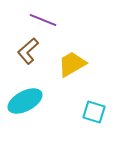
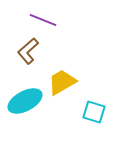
yellow trapezoid: moved 10 px left, 18 px down
